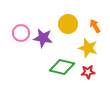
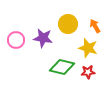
pink circle: moved 5 px left, 7 px down
